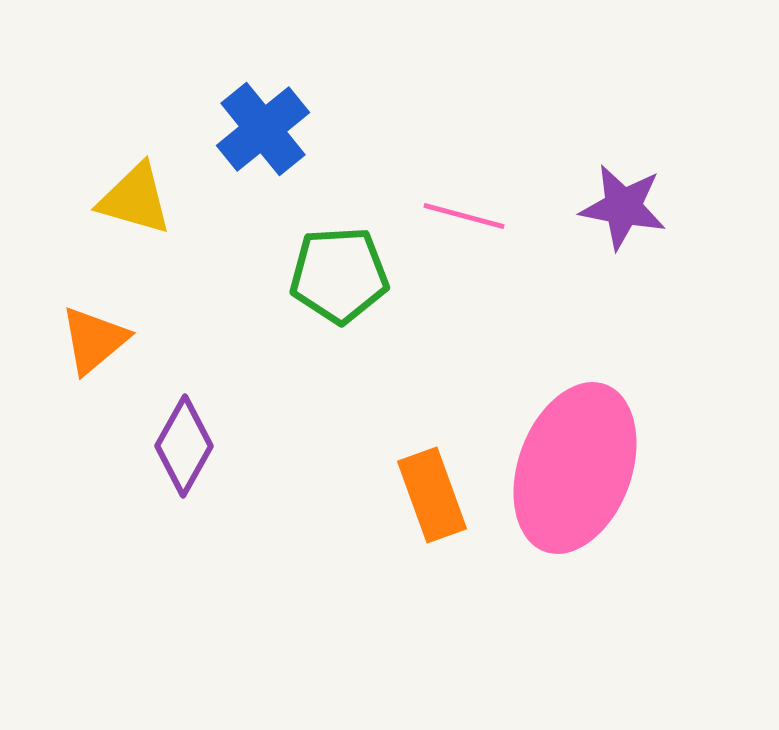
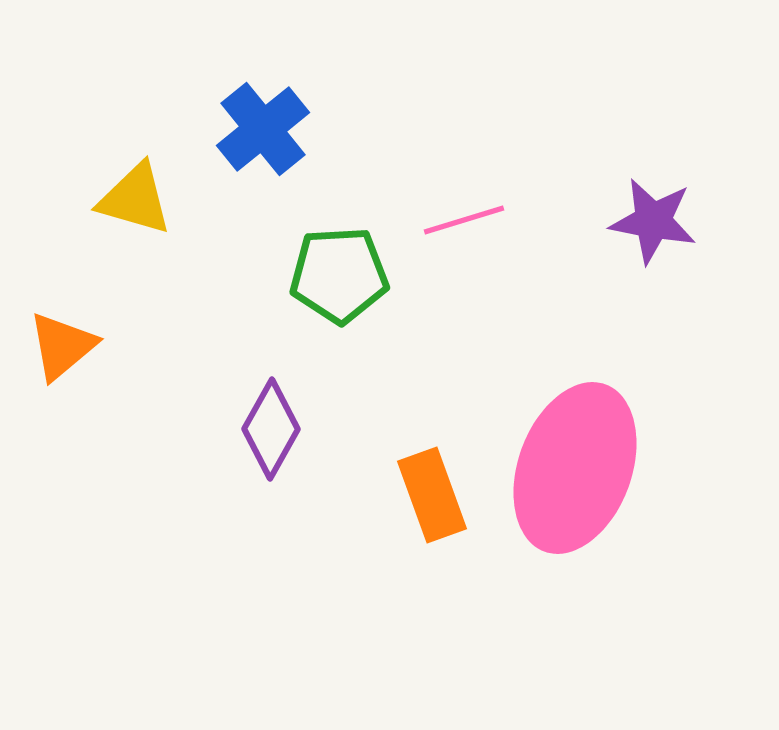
purple star: moved 30 px right, 14 px down
pink line: moved 4 px down; rotated 32 degrees counterclockwise
orange triangle: moved 32 px left, 6 px down
purple diamond: moved 87 px right, 17 px up
